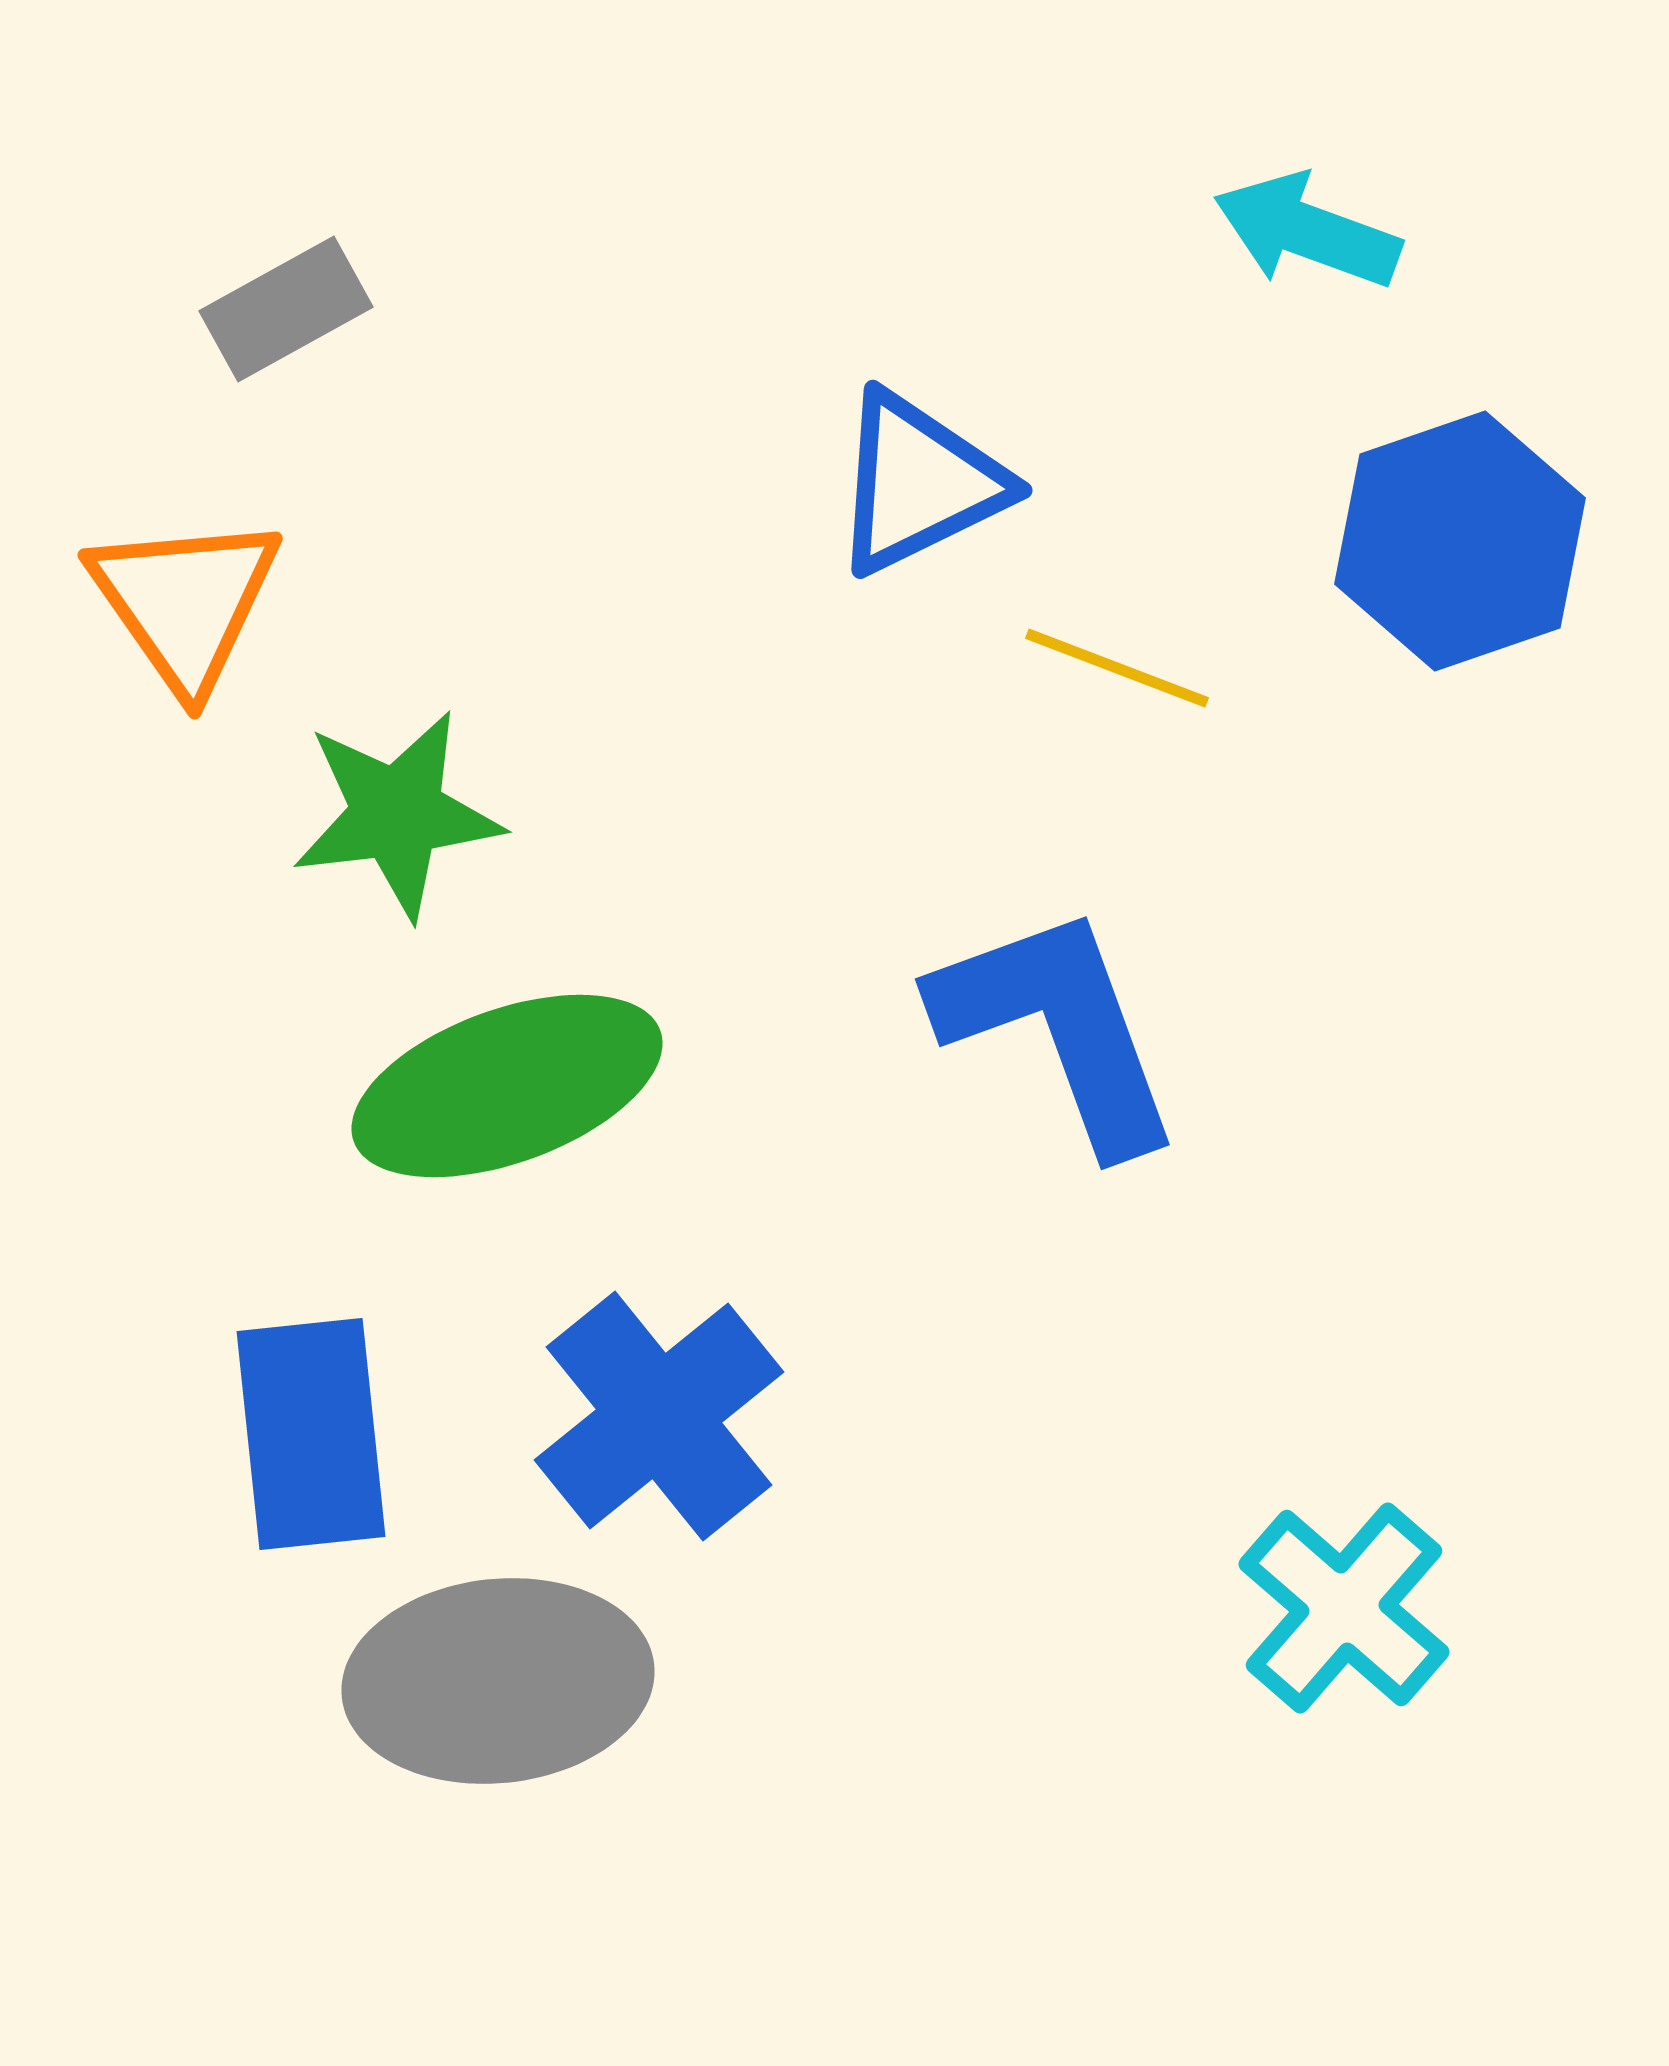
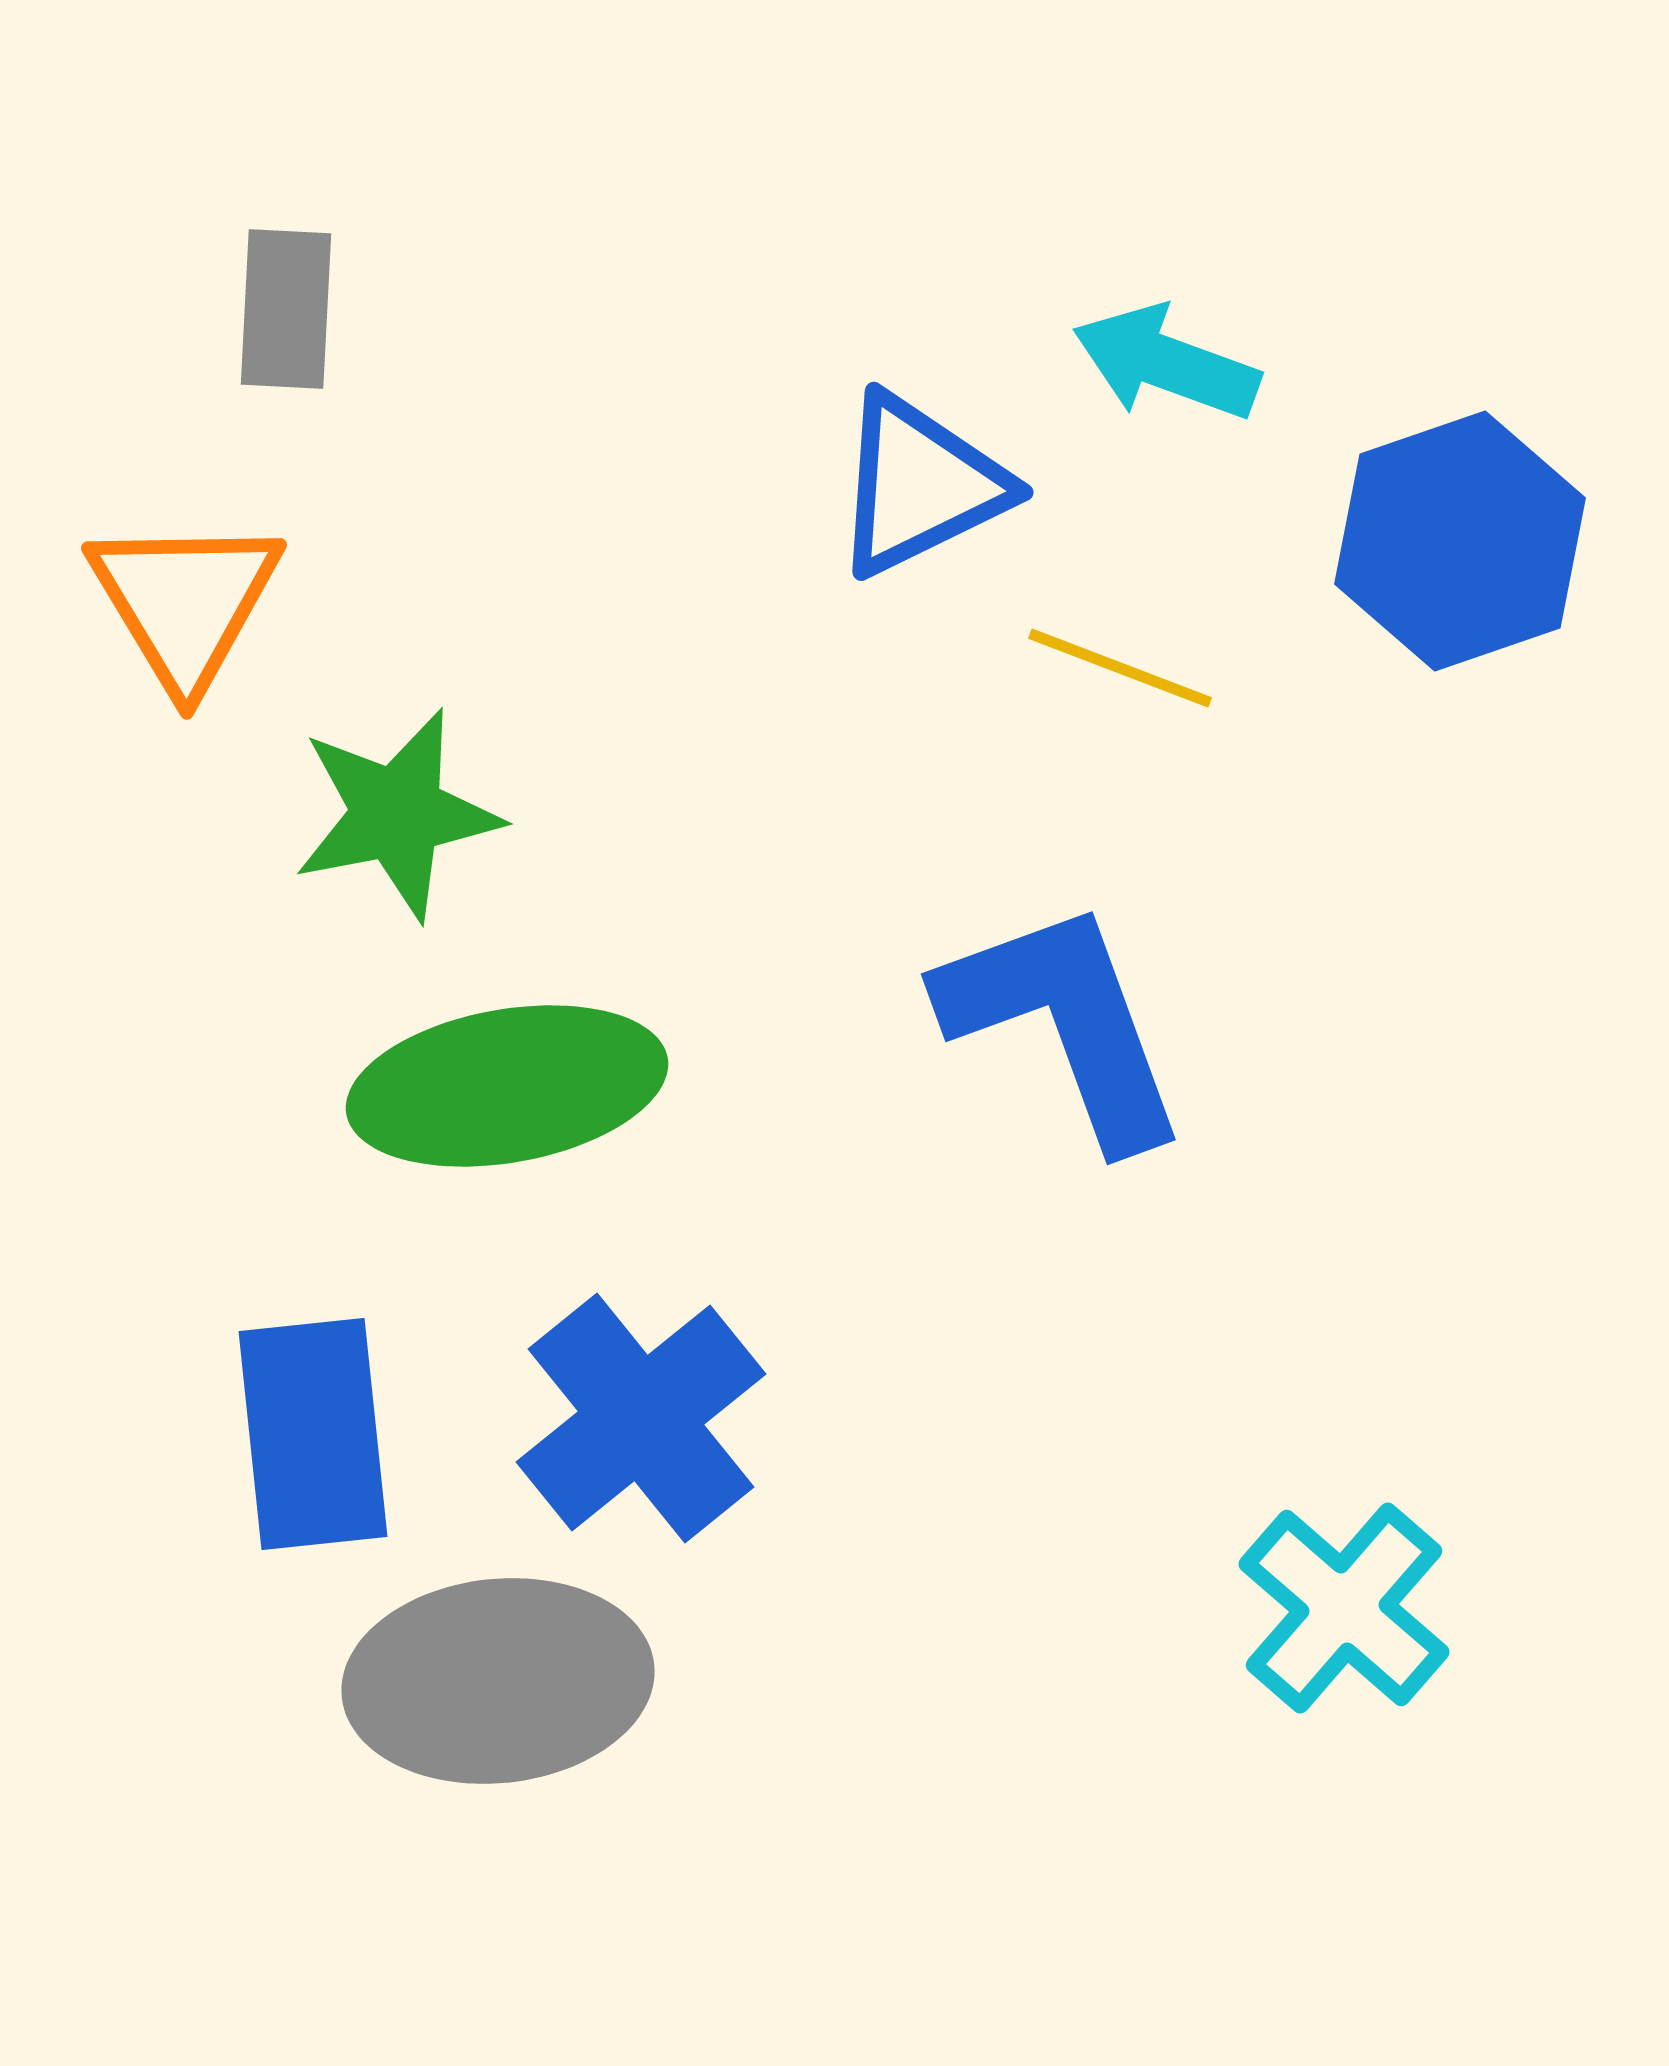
cyan arrow: moved 141 px left, 132 px down
gray rectangle: rotated 58 degrees counterclockwise
blue triangle: moved 1 px right, 2 px down
orange triangle: rotated 4 degrees clockwise
yellow line: moved 3 px right
green star: rotated 4 degrees counterclockwise
blue L-shape: moved 6 px right, 5 px up
green ellipse: rotated 10 degrees clockwise
blue cross: moved 18 px left, 2 px down
blue rectangle: moved 2 px right
